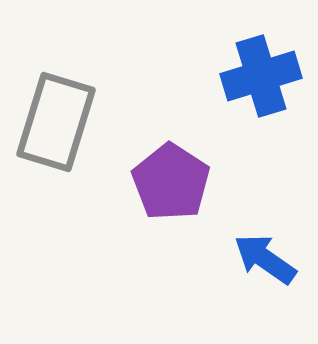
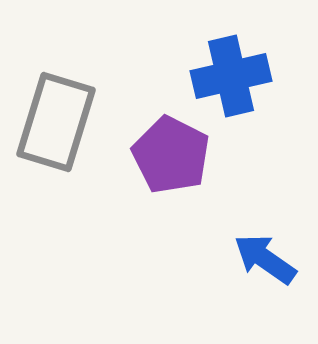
blue cross: moved 30 px left; rotated 4 degrees clockwise
purple pentagon: moved 27 px up; rotated 6 degrees counterclockwise
